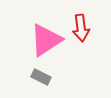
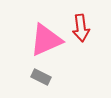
pink triangle: rotated 9 degrees clockwise
